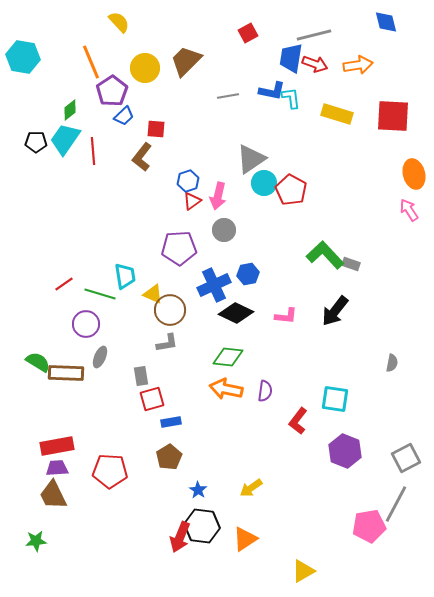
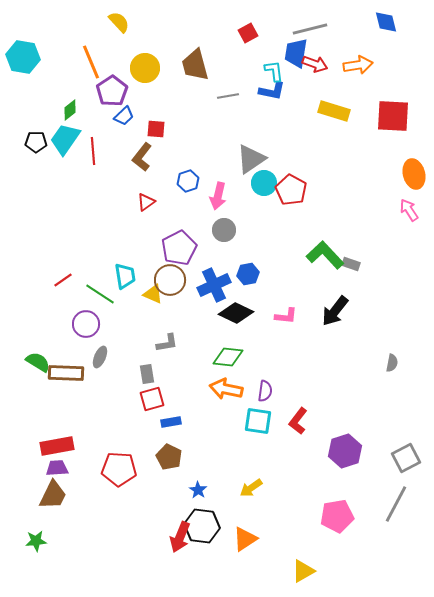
gray line at (314, 35): moved 4 px left, 6 px up
blue trapezoid at (291, 58): moved 5 px right, 5 px up
brown trapezoid at (186, 61): moved 9 px right, 4 px down; rotated 60 degrees counterclockwise
cyan L-shape at (291, 98): moved 17 px left, 27 px up
yellow rectangle at (337, 114): moved 3 px left, 3 px up
red triangle at (192, 201): moved 46 px left, 1 px down
purple pentagon at (179, 248): rotated 24 degrees counterclockwise
red line at (64, 284): moved 1 px left, 4 px up
green line at (100, 294): rotated 16 degrees clockwise
brown circle at (170, 310): moved 30 px up
gray rectangle at (141, 376): moved 6 px right, 2 px up
cyan square at (335, 399): moved 77 px left, 22 px down
purple hexagon at (345, 451): rotated 20 degrees clockwise
brown pentagon at (169, 457): rotated 15 degrees counterclockwise
red pentagon at (110, 471): moved 9 px right, 2 px up
brown trapezoid at (53, 495): rotated 128 degrees counterclockwise
pink pentagon at (369, 526): moved 32 px left, 10 px up
